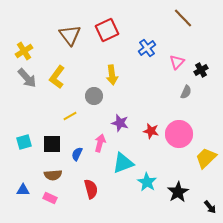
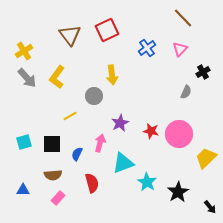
pink triangle: moved 3 px right, 13 px up
black cross: moved 2 px right, 2 px down
purple star: rotated 30 degrees clockwise
red semicircle: moved 1 px right, 6 px up
pink rectangle: moved 8 px right; rotated 72 degrees counterclockwise
